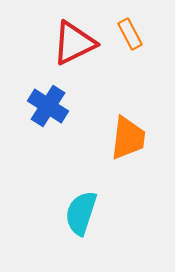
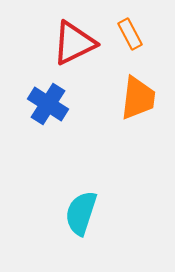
blue cross: moved 2 px up
orange trapezoid: moved 10 px right, 40 px up
